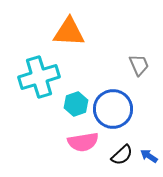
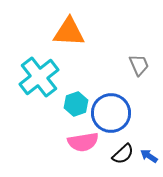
cyan cross: rotated 21 degrees counterclockwise
blue circle: moved 2 px left, 4 px down
black semicircle: moved 1 px right, 1 px up
